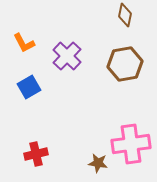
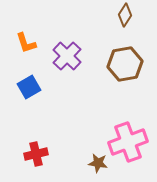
brown diamond: rotated 20 degrees clockwise
orange L-shape: moved 2 px right; rotated 10 degrees clockwise
pink cross: moved 3 px left, 2 px up; rotated 12 degrees counterclockwise
